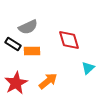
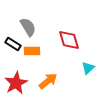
gray semicircle: rotated 96 degrees counterclockwise
